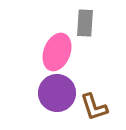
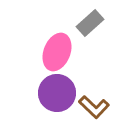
gray rectangle: moved 5 px right; rotated 44 degrees clockwise
brown L-shape: rotated 28 degrees counterclockwise
